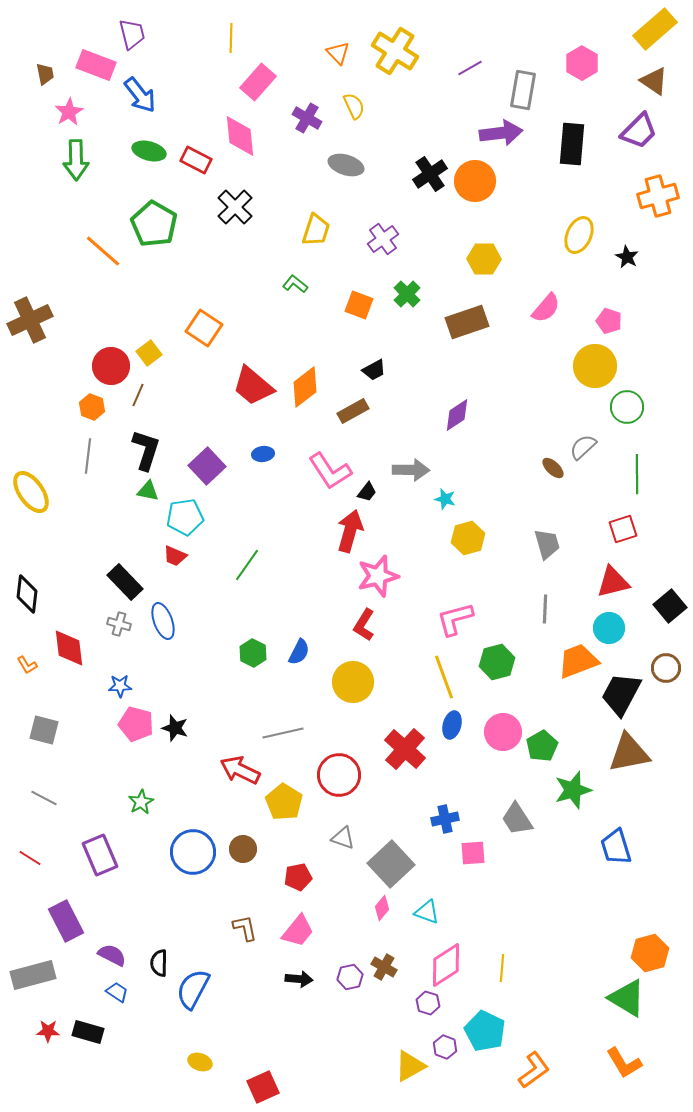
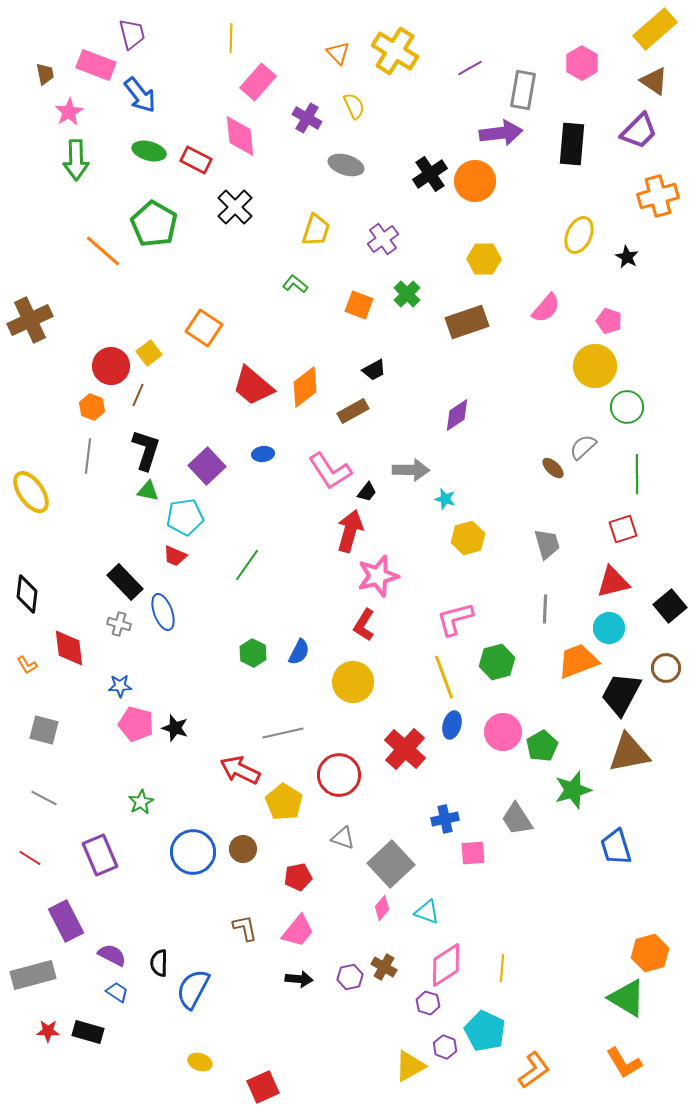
blue ellipse at (163, 621): moved 9 px up
